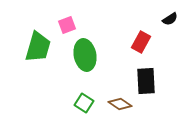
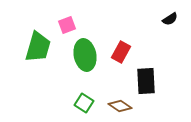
red rectangle: moved 20 px left, 10 px down
brown diamond: moved 2 px down
